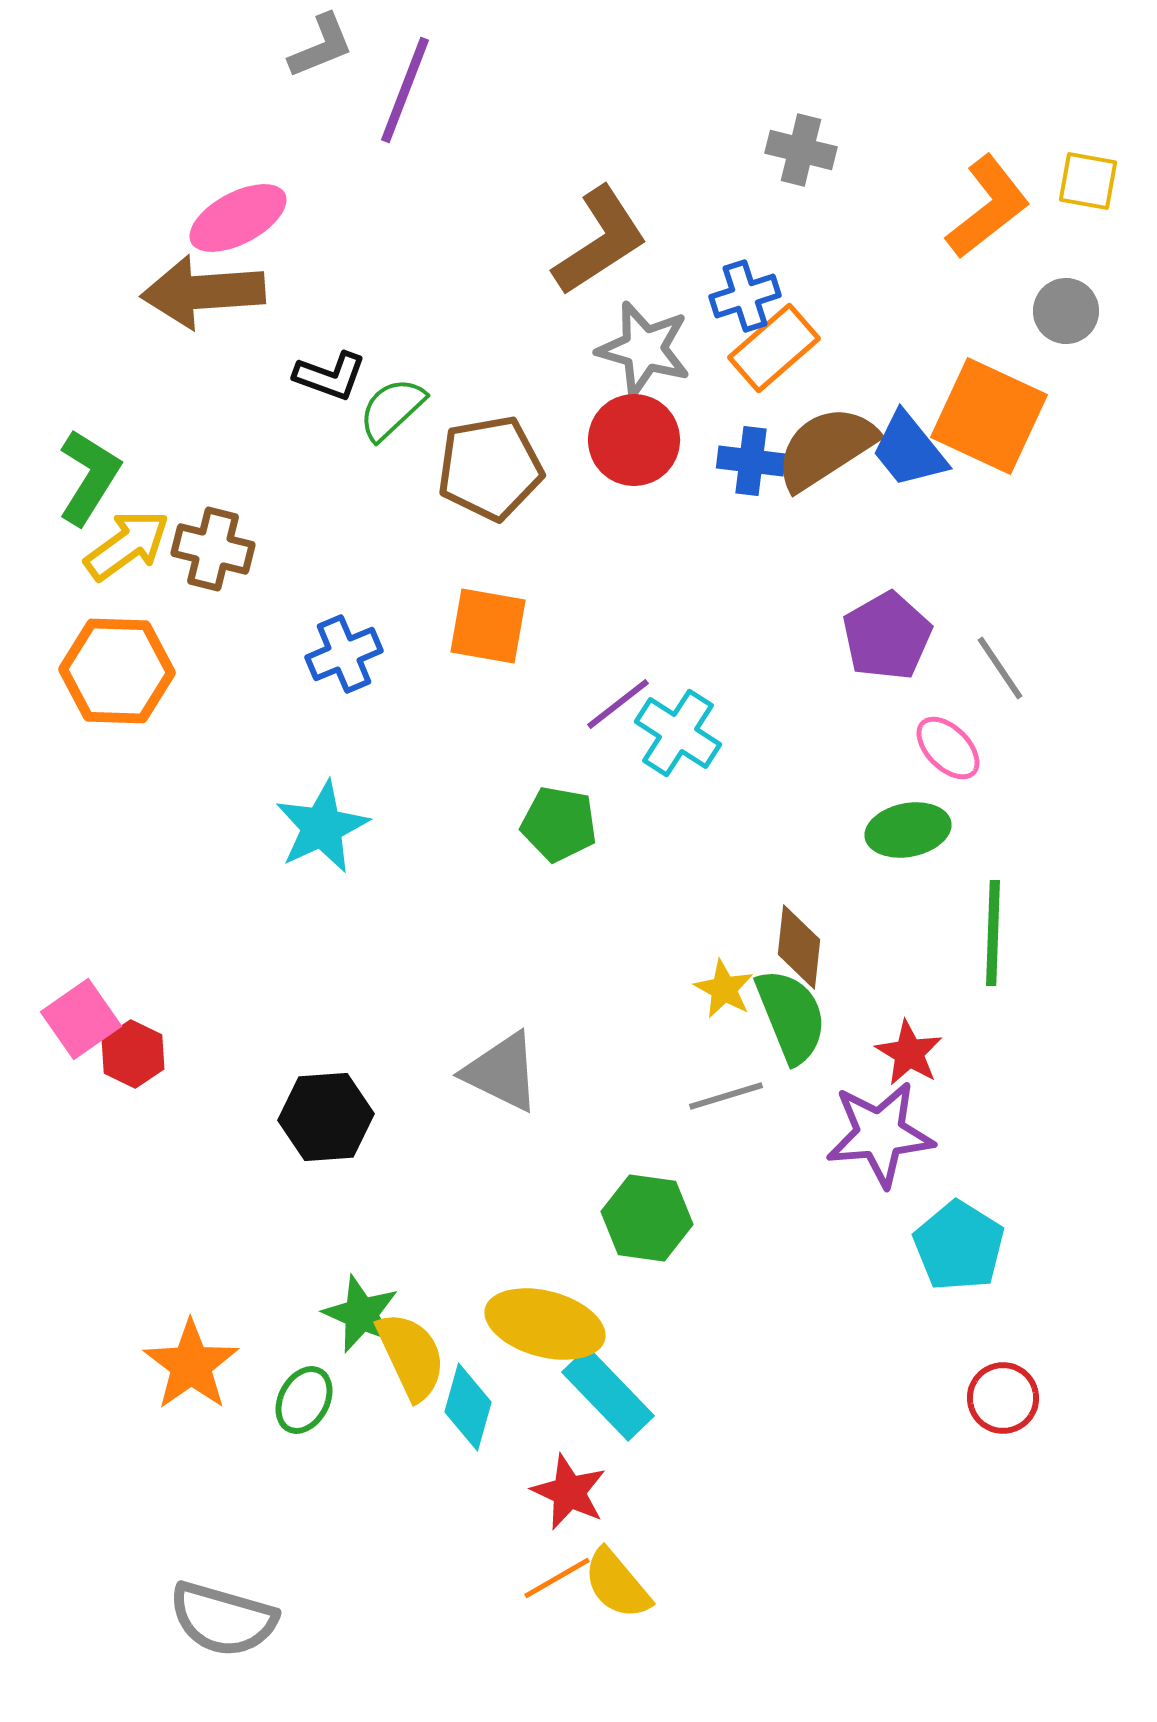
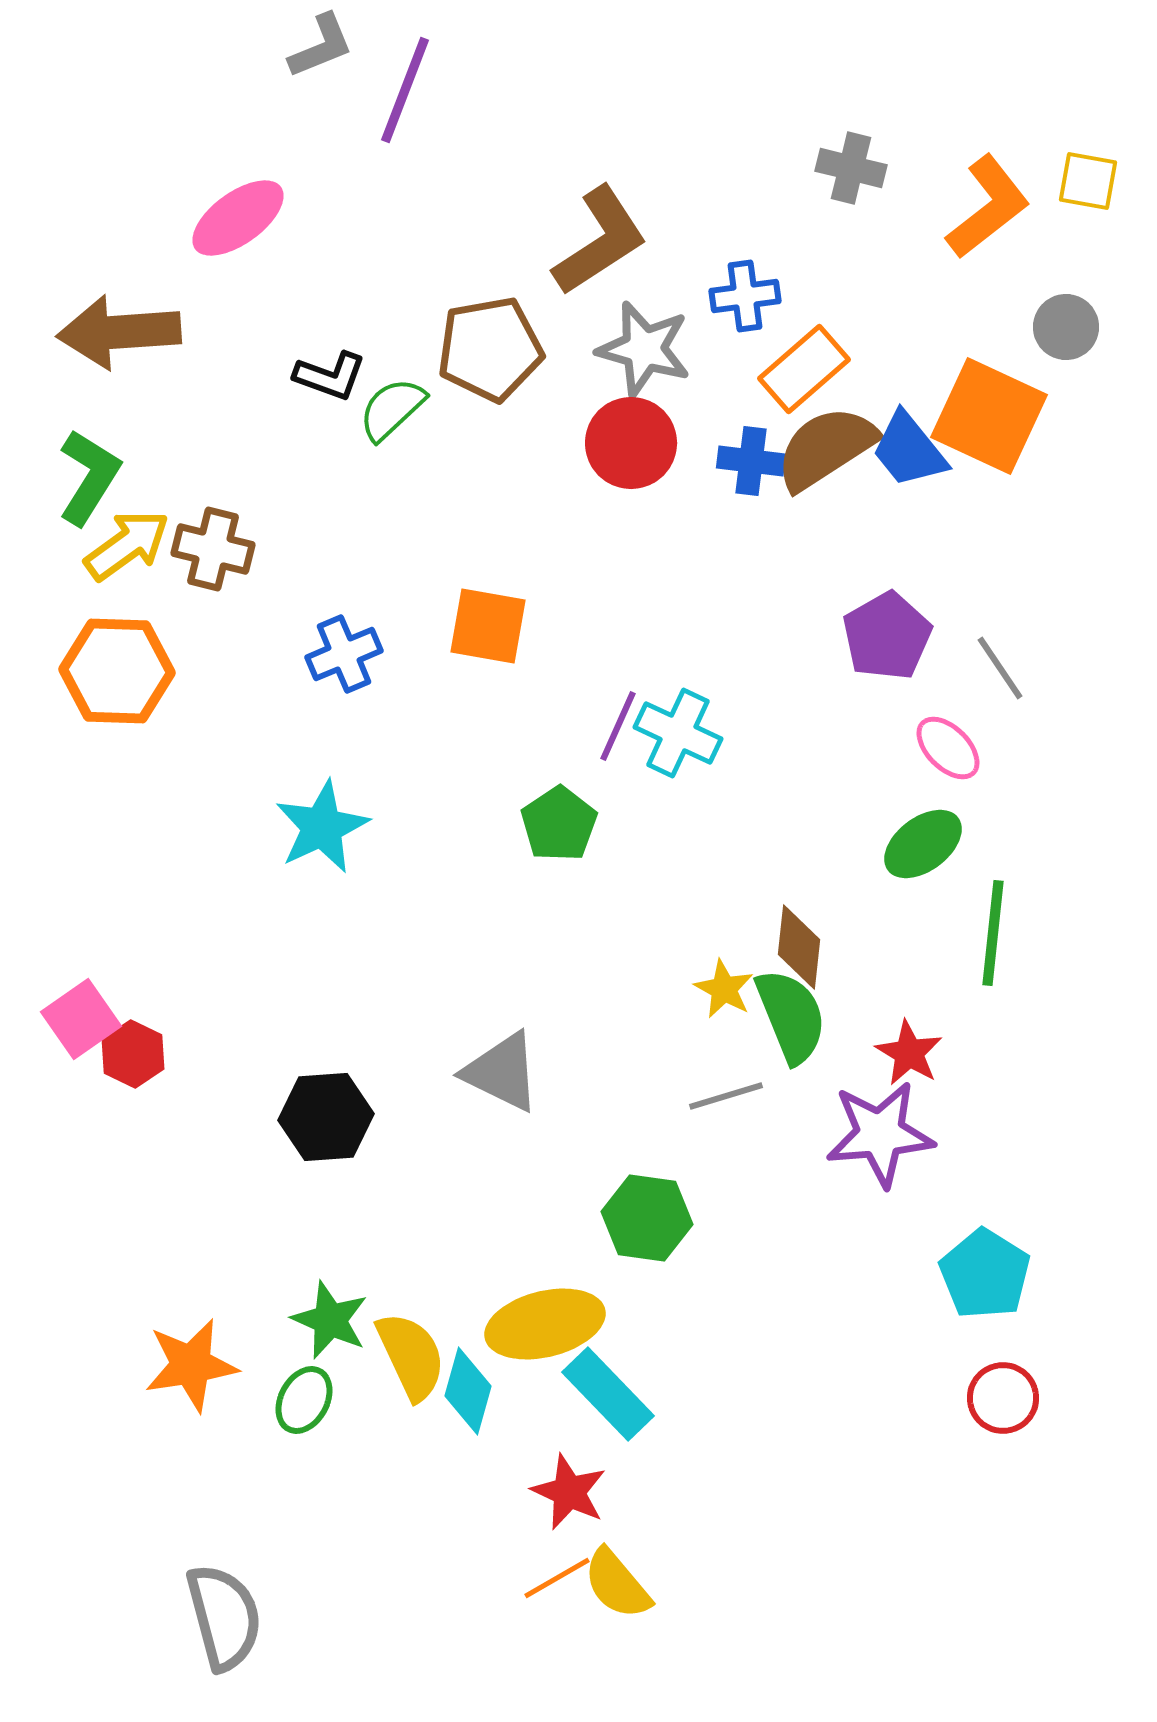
gray cross at (801, 150): moved 50 px right, 18 px down
pink ellipse at (238, 218): rotated 8 degrees counterclockwise
brown arrow at (203, 292): moved 84 px left, 40 px down
blue cross at (745, 296): rotated 10 degrees clockwise
gray circle at (1066, 311): moved 16 px down
orange rectangle at (774, 348): moved 30 px right, 21 px down
red circle at (634, 440): moved 3 px left, 3 px down
brown pentagon at (490, 468): moved 119 px up
purple line at (618, 704): moved 22 px down; rotated 28 degrees counterclockwise
cyan cross at (678, 733): rotated 8 degrees counterclockwise
green pentagon at (559, 824): rotated 28 degrees clockwise
green ellipse at (908, 830): moved 15 px right, 14 px down; rotated 26 degrees counterclockwise
green line at (993, 933): rotated 4 degrees clockwise
cyan pentagon at (959, 1246): moved 26 px right, 28 px down
green star at (361, 1314): moved 31 px left, 6 px down
yellow ellipse at (545, 1324): rotated 29 degrees counterclockwise
orange star at (191, 1365): rotated 26 degrees clockwise
cyan diamond at (468, 1407): moved 16 px up
gray semicircle at (223, 1619): moved 1 px right, 2 px up; rotated 121 degrees counterclockwise
